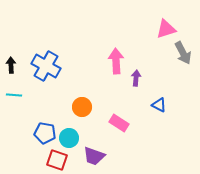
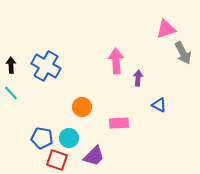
purple arrow: moved 2 px right
cyan line: moved 3 px left, 2 px up; rotated 42 degrees clockwise
pink rectangle: rotated 36 degrees counterclockwise
blue pentagon: moved 3 px left, 5 px down
purple trapezoid: rotated 65 degrees counterclockwise
